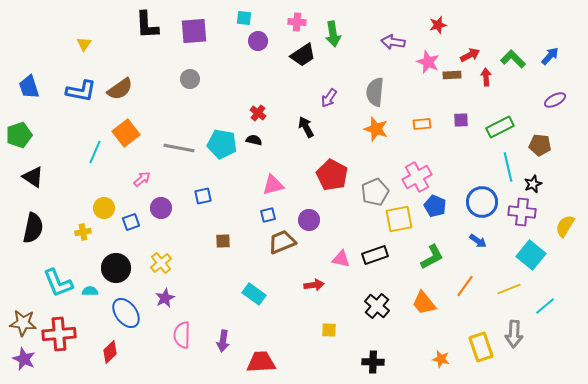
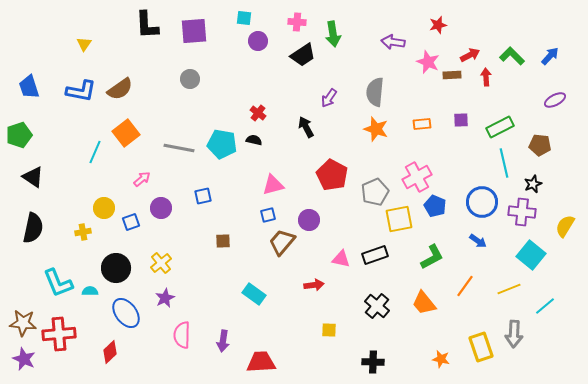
green L-shape at (513, 59): moved 1 px left, 3 px up
cyan line at (508, 167): moved 4 px left, 4 px up
brown trapezoid at (282, 242): rotated 28 degrees counterclockwise
